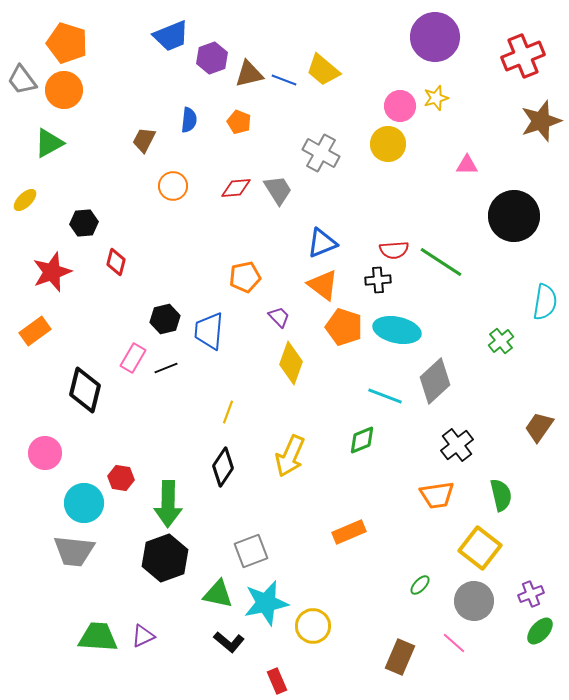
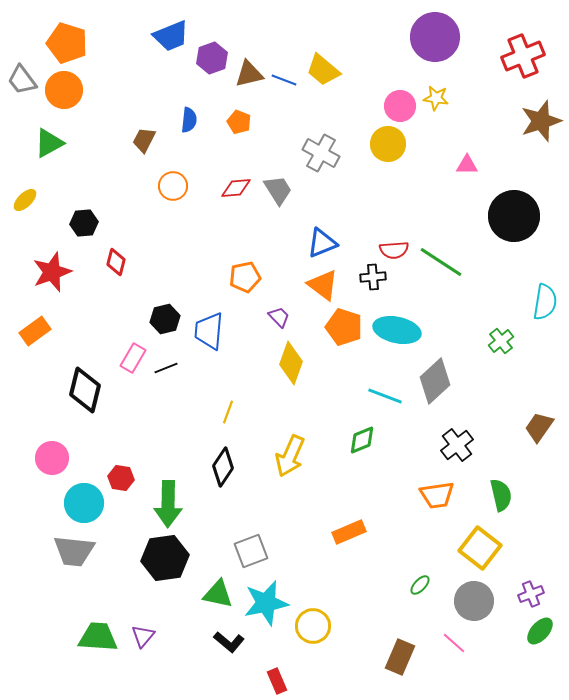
yellow star at (436, 98): rotated 25 degrees clockwise
black cross at (378, 280): moved 5 px left, 3 px up
pink circle at (45, 453): moved 7 px right, 5 px down
black hexagon at (165, 558): rotated 12 degrees clockwise
purple triangle at (143, 636): rotated 25 degrees counterclockwise
